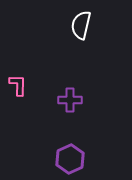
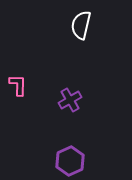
purple cross: rotated 30 degrees counterclockwise
purple hexagon: moved 2 px down
